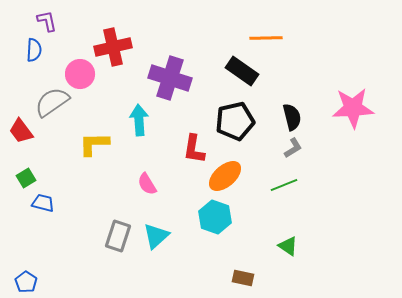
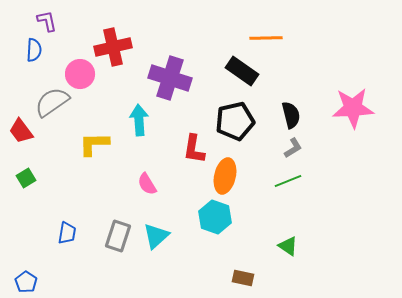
black semicircle: moved 1 px left, 2 px up
orange ellipse: rotated 36 degrees counterclockwise
green line: moved 4 px right, 4 px up
blue trapezoid: moved 24 px right, 30 px down; rotated 85 degrees clockwise
